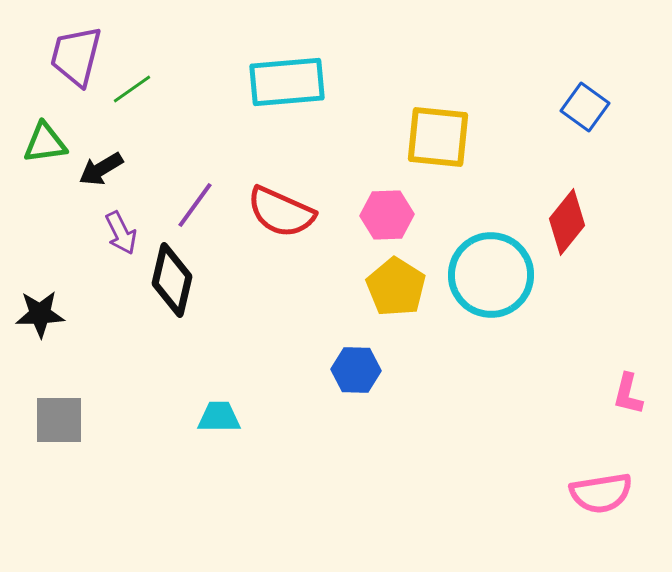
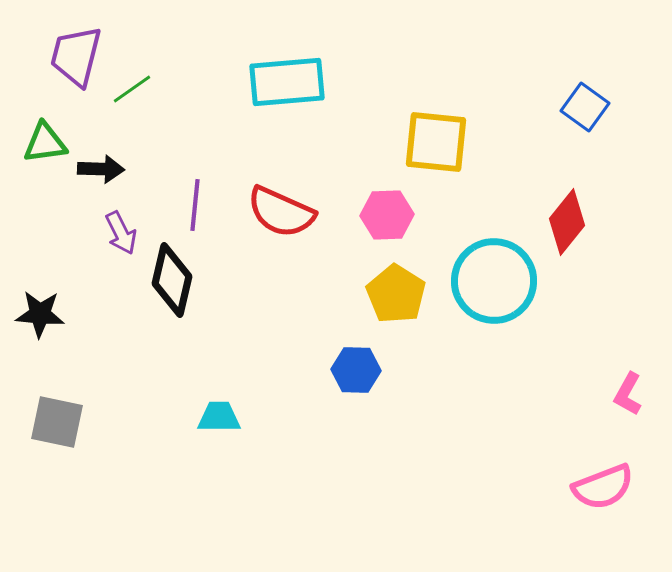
yellow square: moved 2 px left, 5 px down
black arrow: rotated 147 degrees counterclockwise
purple line: rotated 30 degrees counterclockwise
cyan circle: moved 3 px right, 6 px down
yellow pentagon: moved 7 px down
black star: rotated 6 degrees clockwise
pink L-shape: rotated 15 degrees clockwise
gray square: moved 2 px left, 2 px down; rotated 12 degrees clockwise
pink semicircle: moved 2 px right, 6 px up; rotated 12 degrees counterclockwise
